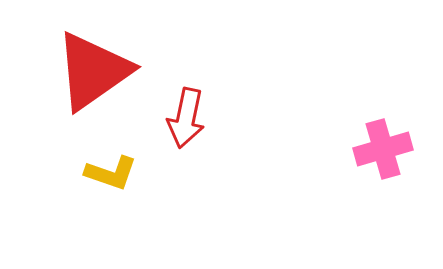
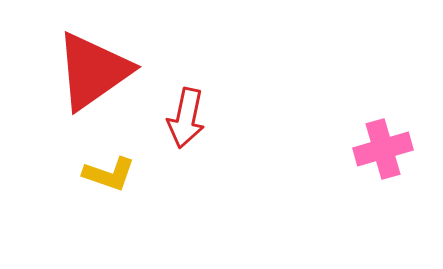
yellow L-shape: moved 2 px left, 1 px down
